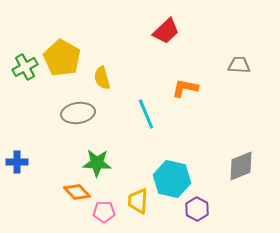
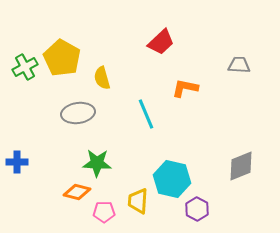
red trapezoid: moved 5 px left, 11 px down
orange diamond: rotated 32 degrees counterclockwise
